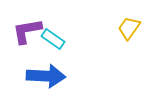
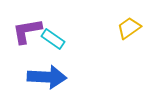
yellow trapezoid: rotated 20 degrees clockwise
blue arrow: moved 1 px right, 1 px down
